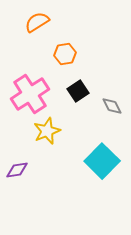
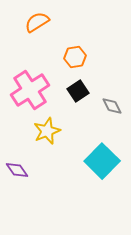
orange hexagon: moved 10 px right, 3 px down
pink cross: moved 4 px up
purple diamond: rotated 65 degrees clockwise
